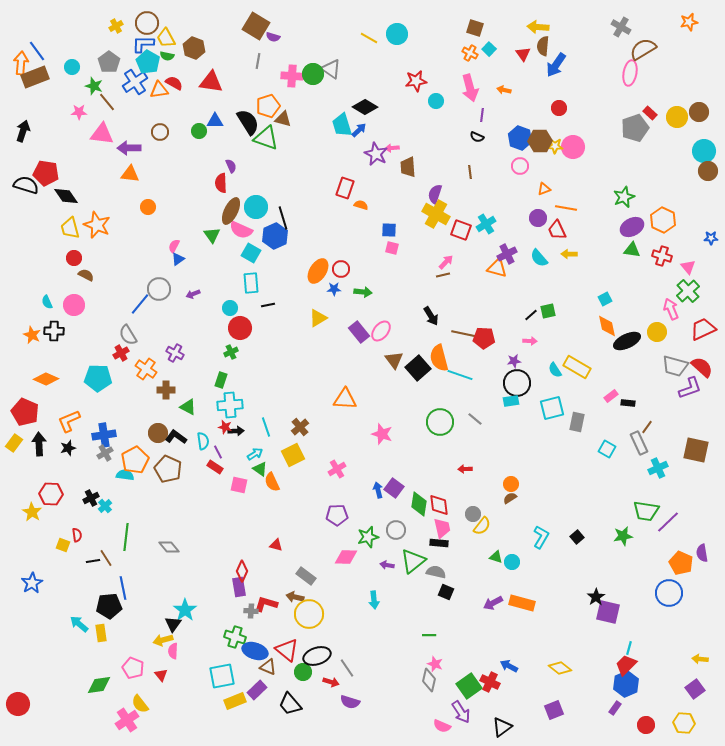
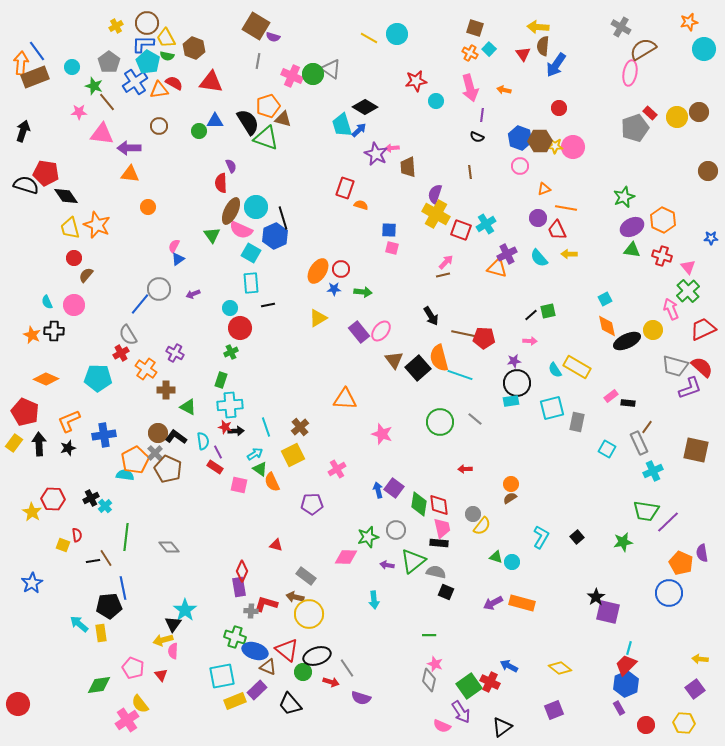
pink cross at (292, 76): rotated 20 degrees clockwise
brown circle at (160, 132): moved 1 px left, 6 px up
cyan circle at (704, 151): moved 102 px up
brown semicircle at (86, 275): rotated 77 degrees counterclockwise
yellow circle at (657, 332): moved 4 px left, 2 px up
gray cross at (105, 453): moved 50 px right; rotated 14 degrees counterclockwise
cyan cross at (658, 468): moved 5 px left, 3 px down
red hexagon at (51, 494): moved 2 px right, 5 px down
purple pentagon at (337, 515): moved 25 px left, 11 px up
green star at (623, 536): moved 6 px down
purple semicircle at (350, 702): moved 11 px right, 4 px up
purple rectangle at (615, 708): moved 4 px right; rotated 64 degrees counterclockwise
